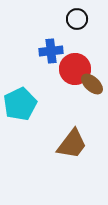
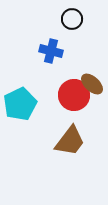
black circle: moved 5 px left
blue cross: rotated 20 degrees clockwise
red circle: moved 1 px left, 26 px down
brown trapezoid: moved 2 px left, 3 px up
